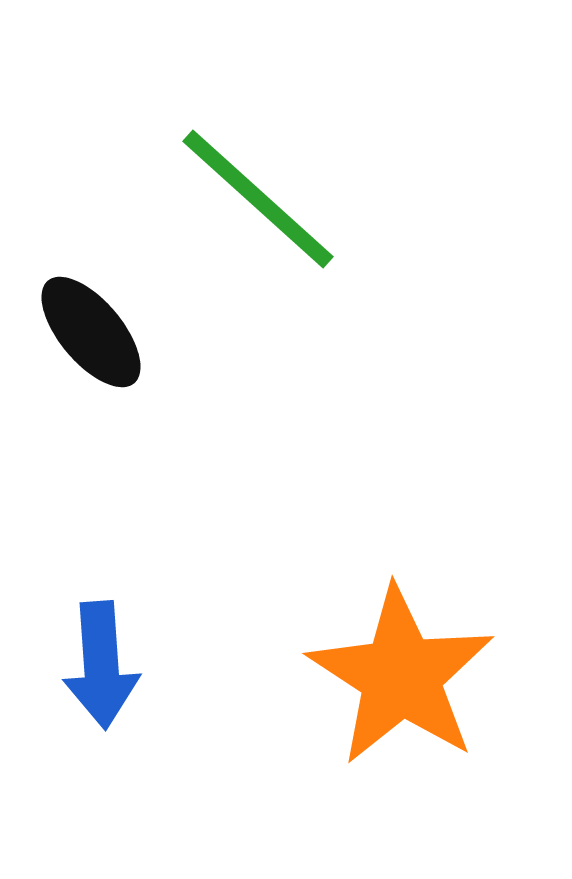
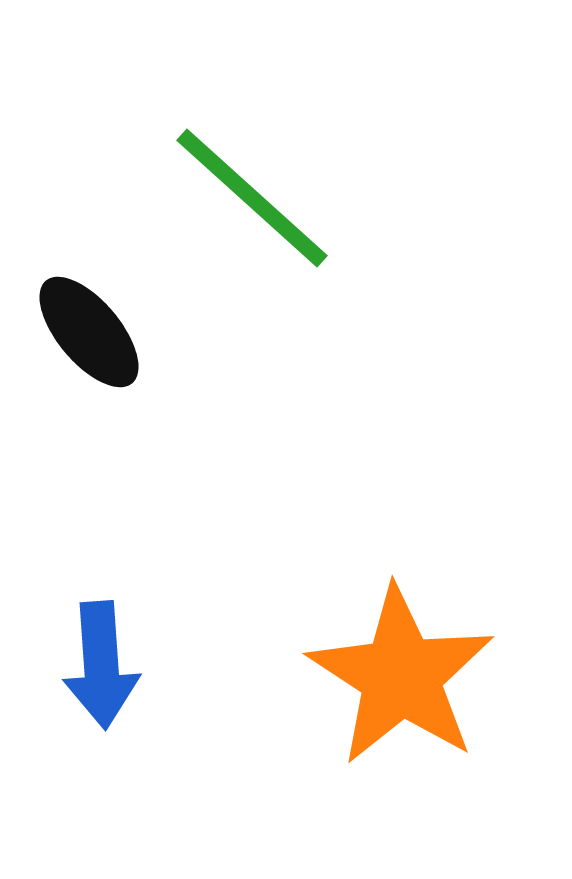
green line: moved 6 px left, 1 px up
black ellipse: moved 2 px left
